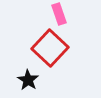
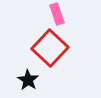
pink rectangle: moved 2 px left
